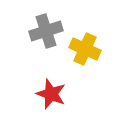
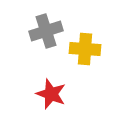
yellow cross: rotated 20 degrees counterclockwise
